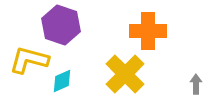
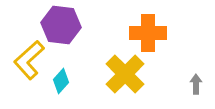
purple hexagon: rotated 12 degrees counterclockwise
orange cross: moved 2 px down
yellow L-shape: rotated 57 degrees counterclockwise
cyan diamond: moved 1 px left; rotated 25 degrees counterclockwise
